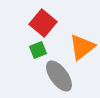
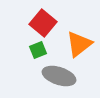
orange triangle: moved 3 px left, 3 px up
gray ellipse: rotated 36 degrees counterclockwise
